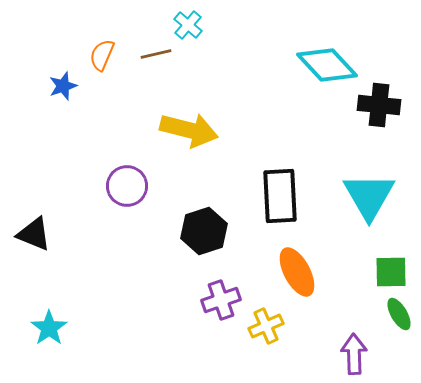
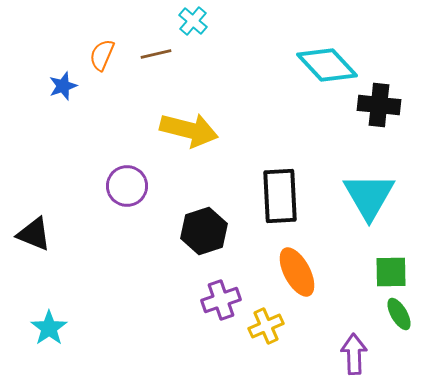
cyan cross: moved 5 px right, 4 px up
